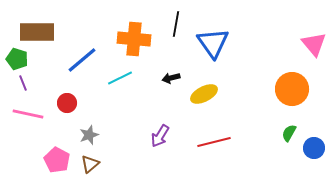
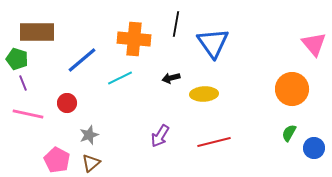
yellow ellipse: rotated 24 degrees clockwise
brown triangle: moved 1 px right, 1 px up
